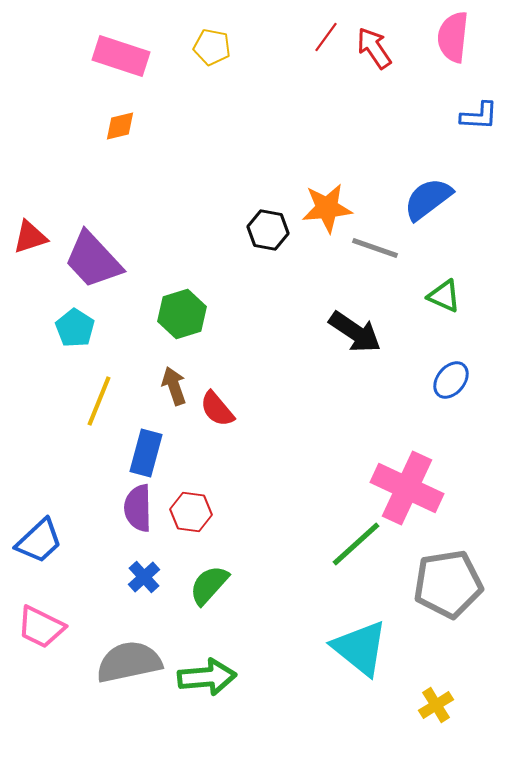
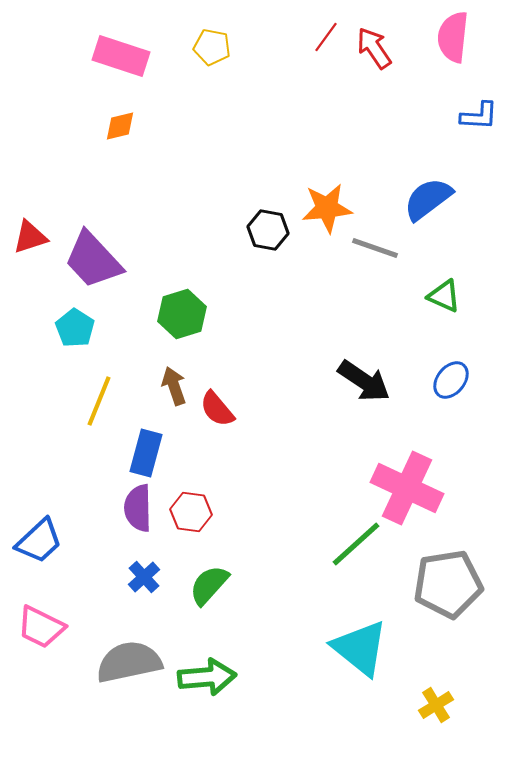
black arrow: moved 9 px right, 49 px down
